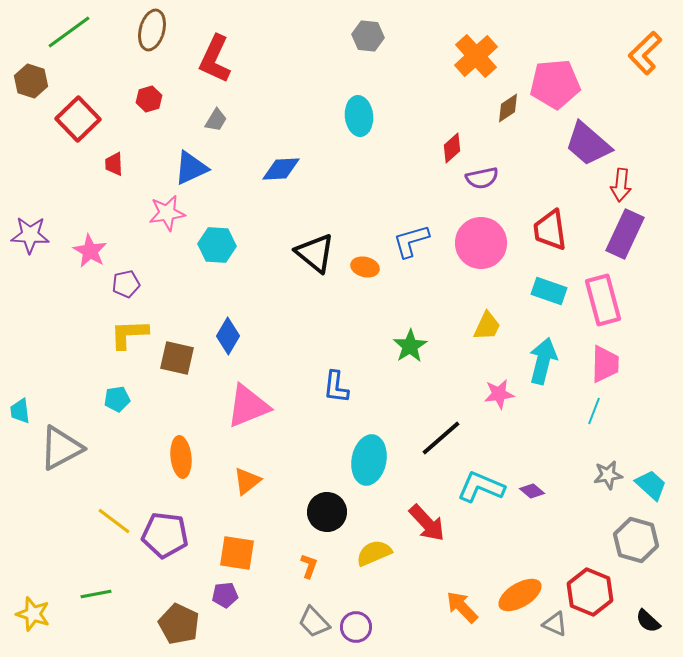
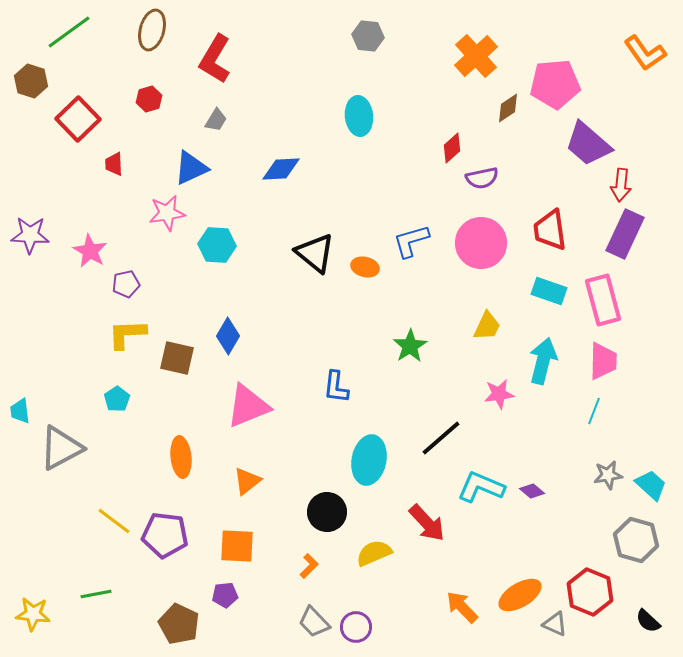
orange L-shape at (645, 53): rotated 81 degrees counterclockwise
red L-shape at (215, 59): rotated 6 degrees clockwise
yellow L-shape at (129, 334): moved 2 px left
pink trapezoid at (605, 364): moved 2 px left, 3 px up
cyan pentagon at (117, 399): rotated 25 degrees counterclockwise
orange square at (237, 553): moved 7 px up; rotated 6 degrees counterclockwise
orange L-shape at (309, 566): rotated 25 degrees clockwise
yellow star at (33, 614): rotated 12 degrees counterclockwise
